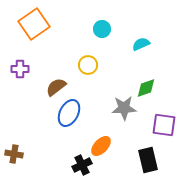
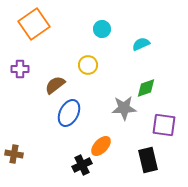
brown semicircle: moved 1 px left, 2 px up
